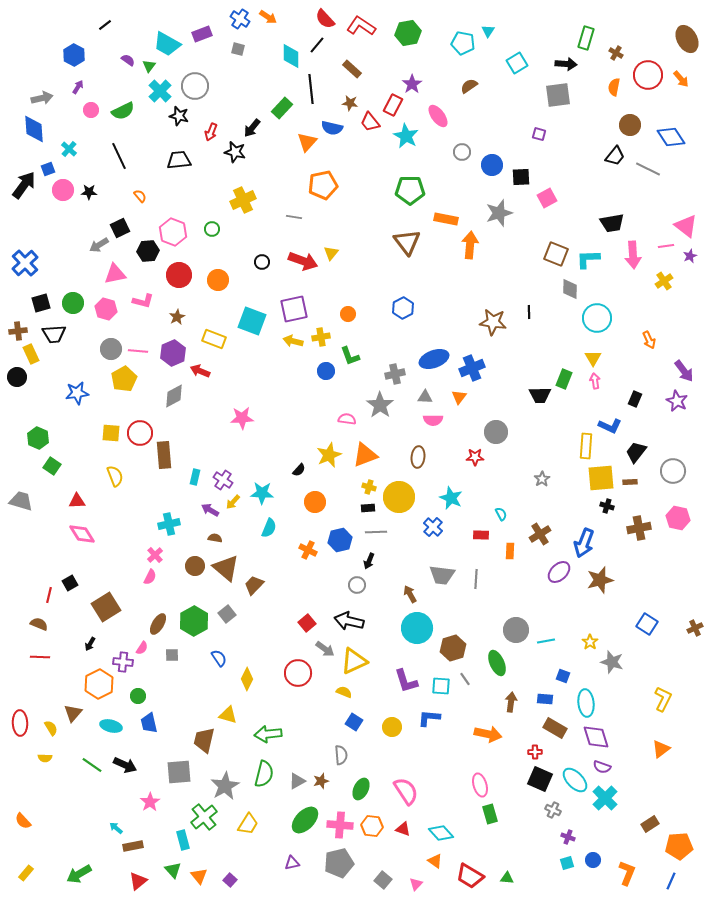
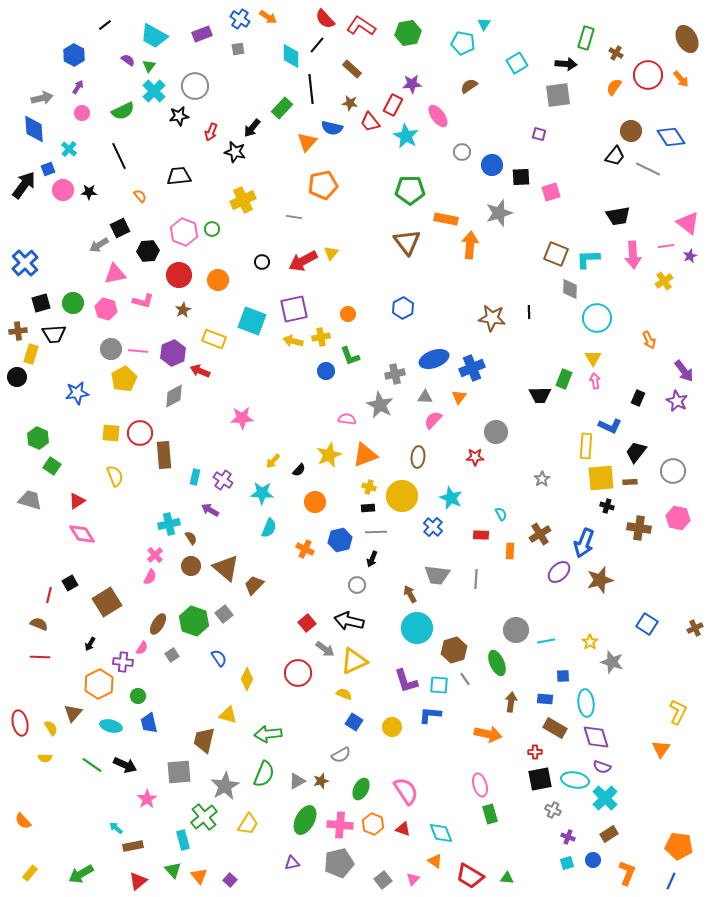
cyan triangle at (488, 31): moved 4 px left, 7 px up
cyan trapezoid at (167, 44): moved 13 px left, 8 px up
gray square at (238, 49): rotated 24 degrees counterclockwise
purple star at (412, 84): rotated 30 degrees clockwise
orange semicircle at (614, 87): rotated 24 degrees clockwise
cyan cross at (160, 91): moved 6 px left
pink circle at (91, 110): moved 9 px left, 3 px down
black star at (179, 116): rotated 24 degrees counterclockwise
brown circle at (630, 125): moved 1 px right, 6 px down
black trapezoid at (179, 160): moved 16 px down
pink square at (547, 198): moved 4 px right, 6 px up; rotated 12 degrees clockwise
black trapezoid at (612, 223): moved 6 px right, 7 px up
pink triangle at (686, 226): moved 2 px right, 3 px up
pink hexagon at (173, 232): moved 11 px right
red arrow at (303, 261): rotated 132 degrees clockwise
brown star at (177, 317): moved 6 px right, 7 px up
brown star at (493, 322): moved 1 px left, 4 px up
yellow rectangle at (31, 354): rotated 42 degrees clockwise
black rectangle at (635, 399): moved 3 px right, 1 px up
gray star at (380, 405): rotated 8 degrees counterclockwise
pink semicircle at (433, 420): rotated 132 degrees clockwise
yellow circle at (399, 497): moved 3 px right, 1 px up
gray trapezoid at (21, 501): moved 9 px right, 1 px up
red triangle at (77, 501): rotated 30 degrees counterclockwise
yellow arrow at (233, 502): moved 40 px right, 41 px up
brown cross at (639, 528): rotated 20 degrees clockwise
brown semicircle at (215, 538): moved 24 px left; rotated 48 degrees clockwise
orange cross at (308, 550): moved 3 px left, 1 px up
black arrow at (369, 561): moved 3 px right, 2 px up
brown circle at (195, 566): moved 4 px left
gray trapezoid at (442, 575): moved 5 px left
brown square at (106, 607): moved 1 px right, 5 px up
gray square at (227, 614): moved 3 px left
green hexagon at (194, 621): rotated 12 degrees counterclockwise
brown hexagon at (453, 648): moved 1 px right, 2 px down
gray square at (172, 655): rotated 32 degrees counterclockwise
blue square at (563, 676): rotated 24 degrees counterclockwise
cyan square at (441, 686): moved 2 px left, 1 px up
yellow semicircle at (344, 692): moved 2 px down
yellow L-shape at (663, 699): moved 15 px right, 13 px down
blue L-shape at (429, 718): moved 1 px right, 3 px up
red ellipse at (20, 723): rotated 10 degrees counterclockwise
orange triangle at (661, 749): rotated 18 degrees counterclockwise
gray semicircle at (341, 755): rotated 66 degrees clockwise
green semicircle at (264, 774): rotated 8 degrees clockwise
black square at (540, 779): rotated 35 degrees counterclockwise
cyan ellipse at (575, 780): rotated 36 degrees counterclockwise
pink star at (150, 802): moved 3 px left, 3 px up
green ellipse at (305, 820): rotated 16 degrees counterclockwise
brown rectangle at (650, 824): moved 41 px left, 10 px down
orange hexagon at (372, 826): moved 1 px right, 2 px up; rotated 15 degrees clockwise
cyan diamond at (441, 833): rotated 20 degrees clockwise
orange pentagon at (679, 846): rotated 12 degrees clockwise
yellow rectangle at (26, 873): moved 4 px right
green arrow at (79, 874): moved 2 px right
gray square at (383, 880): rotated 12 degrees clockwise
pink triangle at (416, 884): moved 3 px left, 5 px up
